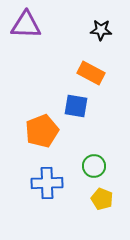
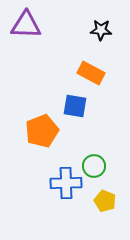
blue square: moved 1 px left
blue cross: moved 19 px right
yellow pentagon: moved 3 px right, 2 px down
